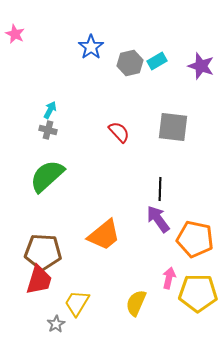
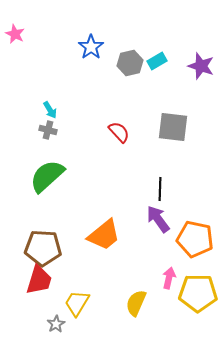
cyan arrow: rotated 120 degrees clockwise
brown pentagon: moved 4 px up
